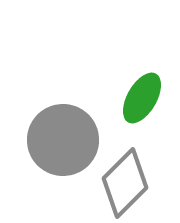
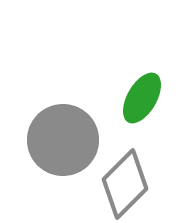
gray diamond: moved 1 px down
